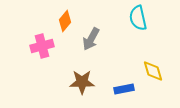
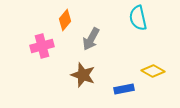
orange diamond: moved 1 px up
yellow diamond: rotated 45 degrees counterclockwise
brown star: moved 1 px right, 7 px up; rotated 20 degrees clockwise
